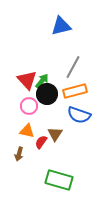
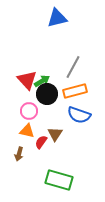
blue triangle: moved 4 px left, 8 px up
green arrow: rotated 21 degrees clockwise
pink circle: moved 5 px down
